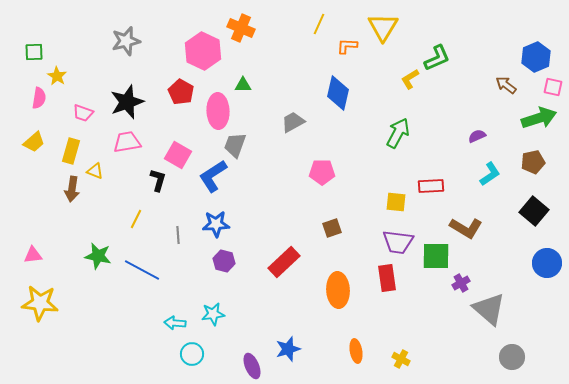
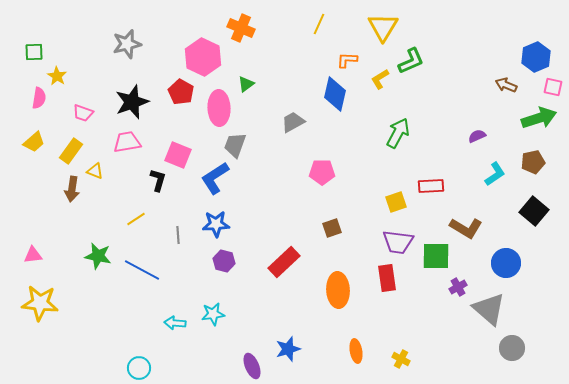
gray star at (126, 41): moved 1 px right, 3 px down
orange L-shape at (347, 46): moved 14 px down
pink hexagon at (203, 51): moved 6 px down
green L-shape at (437, 58): moved 26 px left, 3 px down
yellow L-shape at (410, 79): moved 30 px left
green triangle at (243, 85): moved 3 px right, 1 px up; rotated 36 degrees counterclockwise
brown arrow at (506, 85): rotated 15 degrees counterclockwise
blue diamond at (338, 93): moved 3 px left, 1 px down
black star at (127, 102): moved 5 px right
pink ellipse at (218, 111): moved 1 px right, 3 px up
yellow rectangle at (71, 151): rotated 20 degrees clockwise
pink square at (178, 155): rotated 8 degrees counterclockwise
cyan L-shape at (490, 174): moved 5 px right
blue L-shape at (213, 176): moved 2 px right, 2 px down
yellow square at (396, 202): rotated 25 degrees counterclockwise
yellow line at (136, 219): rotated 30 degrees clockwise
blue circle at (547, 263): moved 41 px left
purple cross at (461, 283): moved 3 px left, 4 px down
cyan circle at (192, 354): moved 53 px left, 14 px down
gray circle at (512, 357): moved 9 px up
